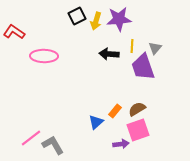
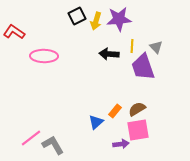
gray triangle: moved 1 px right, 1 px up; rotated 24 degrees counterclockwise
pink square: rotated 10 degrees clockwise
